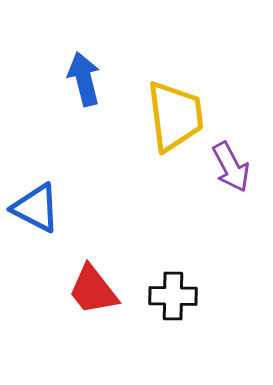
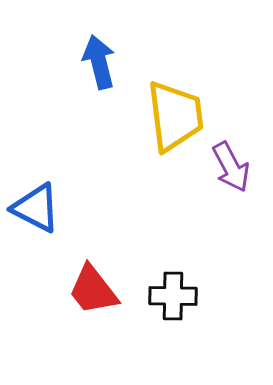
blue arrow: moved 15 px right, 17 px up
